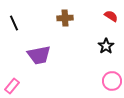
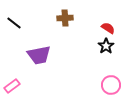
red semicircle: moved 3 px left, 12 px down
black line: rotated 28 degrees counterclockwise
pink circle: moved 1 px left, 4 px down
pink rectangle: rotated 14 degrees clockwise
